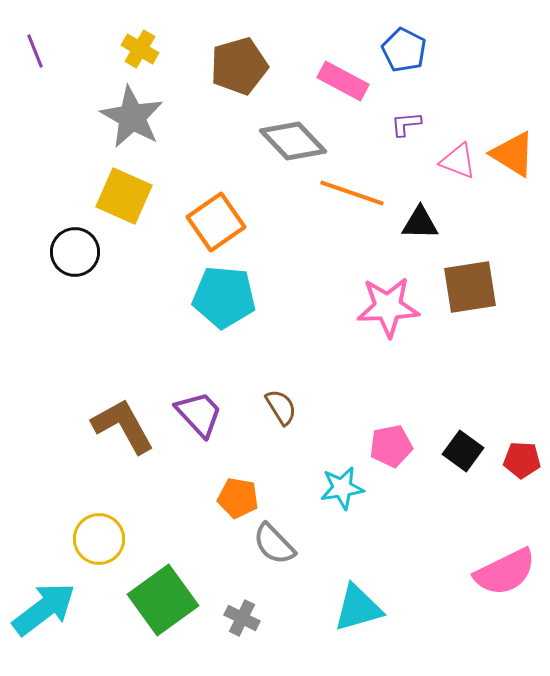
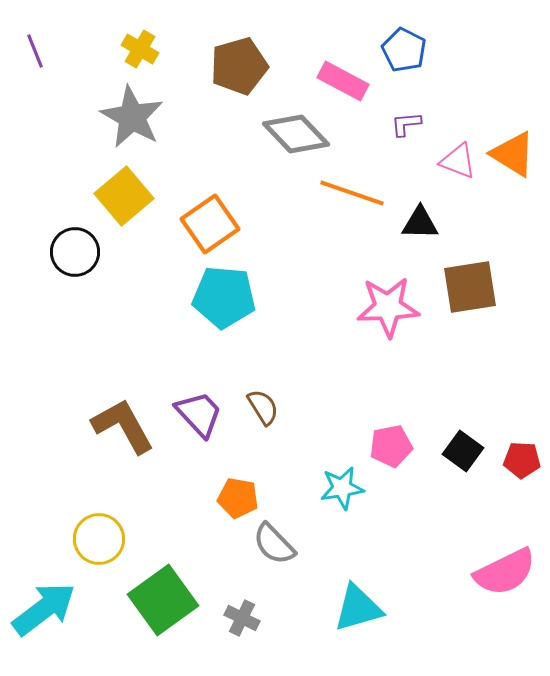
gray diamond: moved 3 px right, 7 px up
yellow square: rotated 26 degrees clockwise
orange square: moved 6 px left, 2 px down
brown semicircle: moved 18 px left
